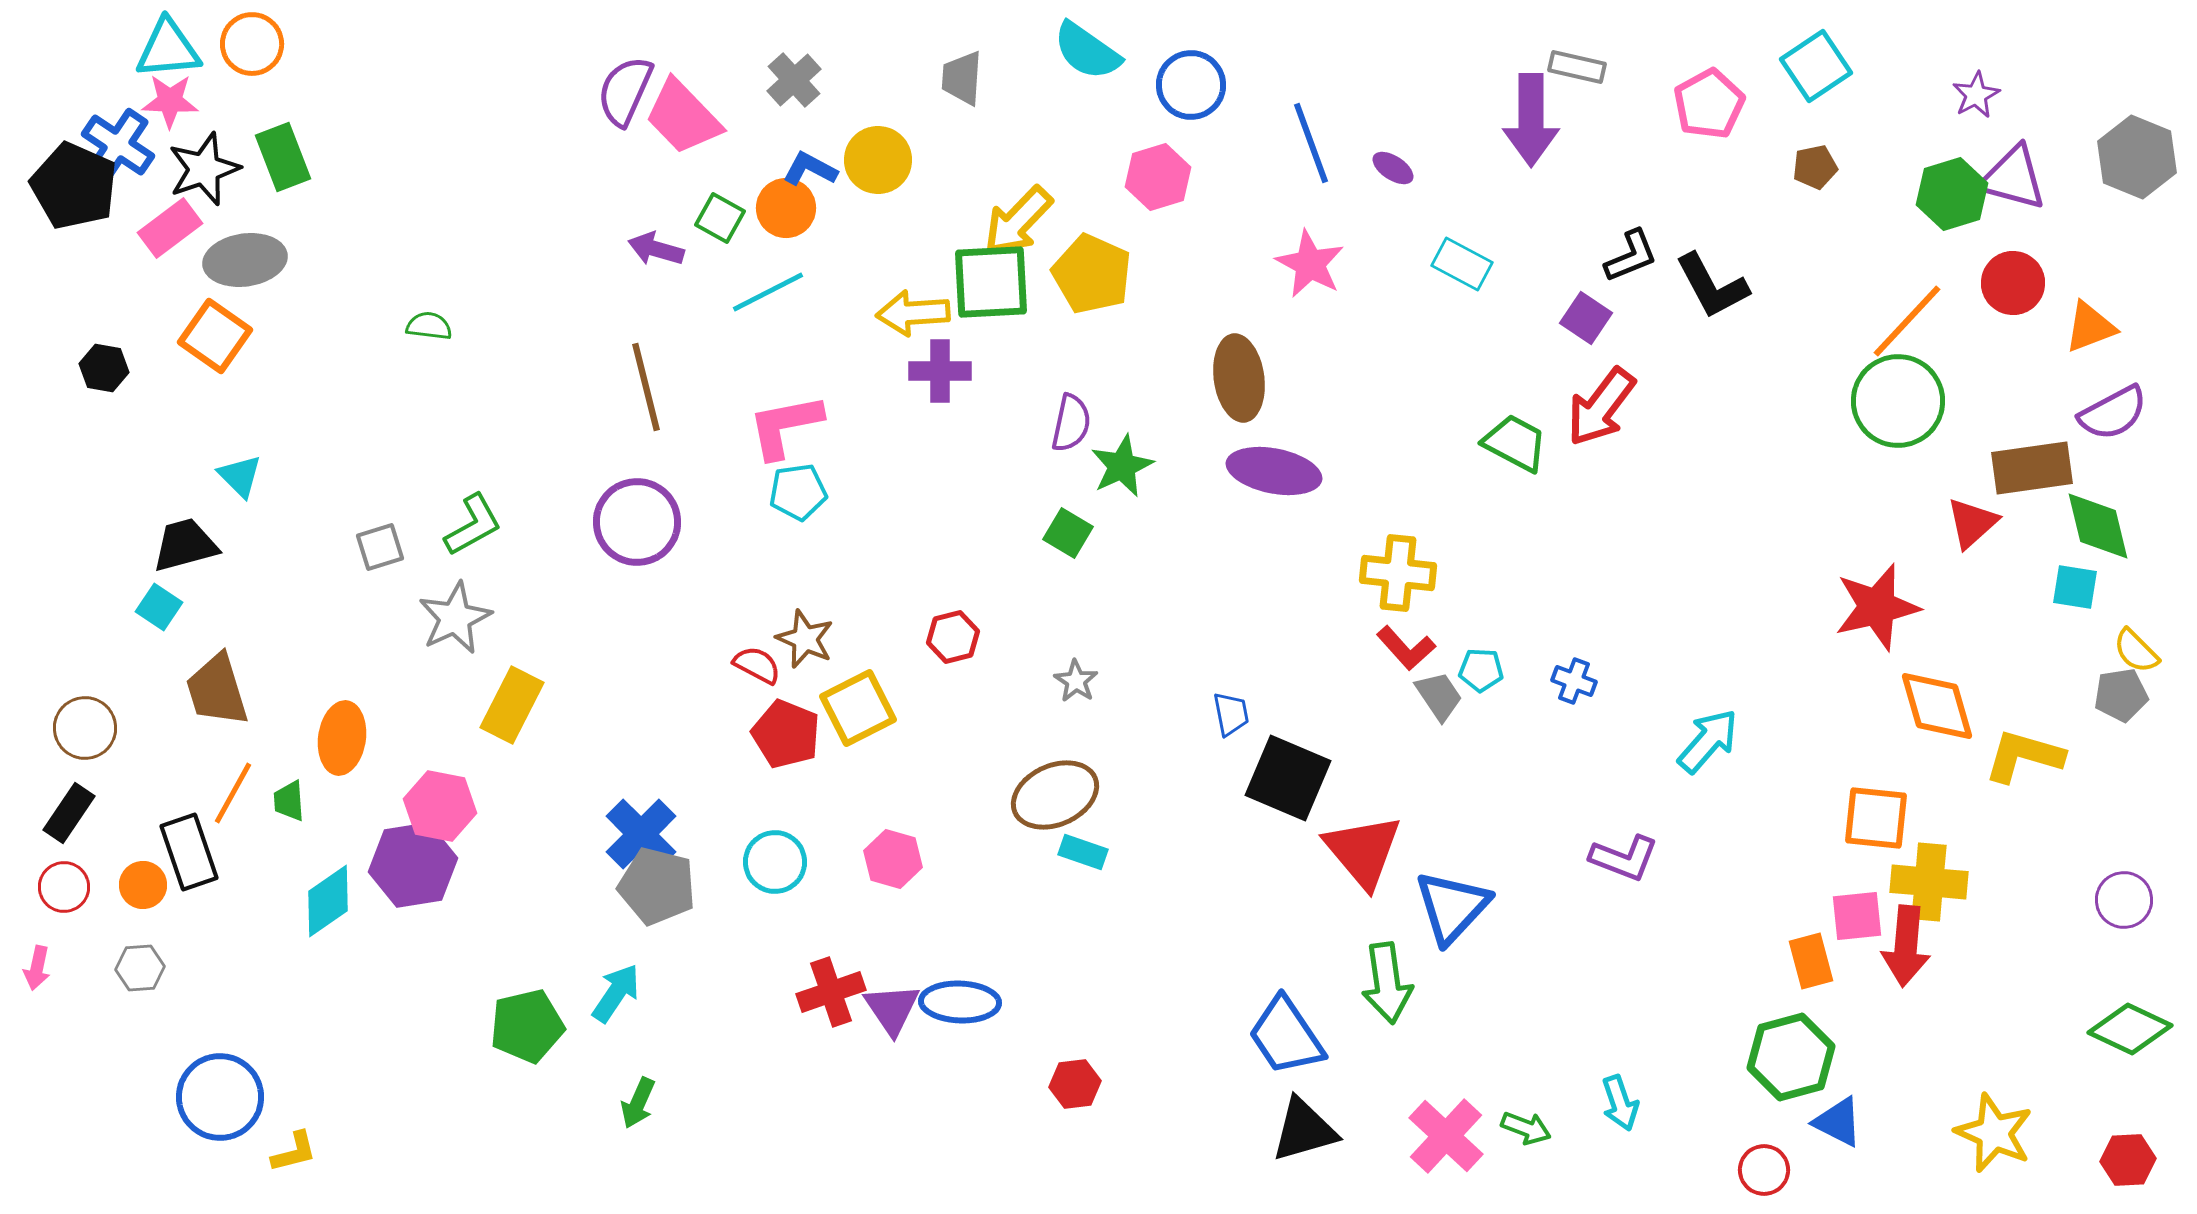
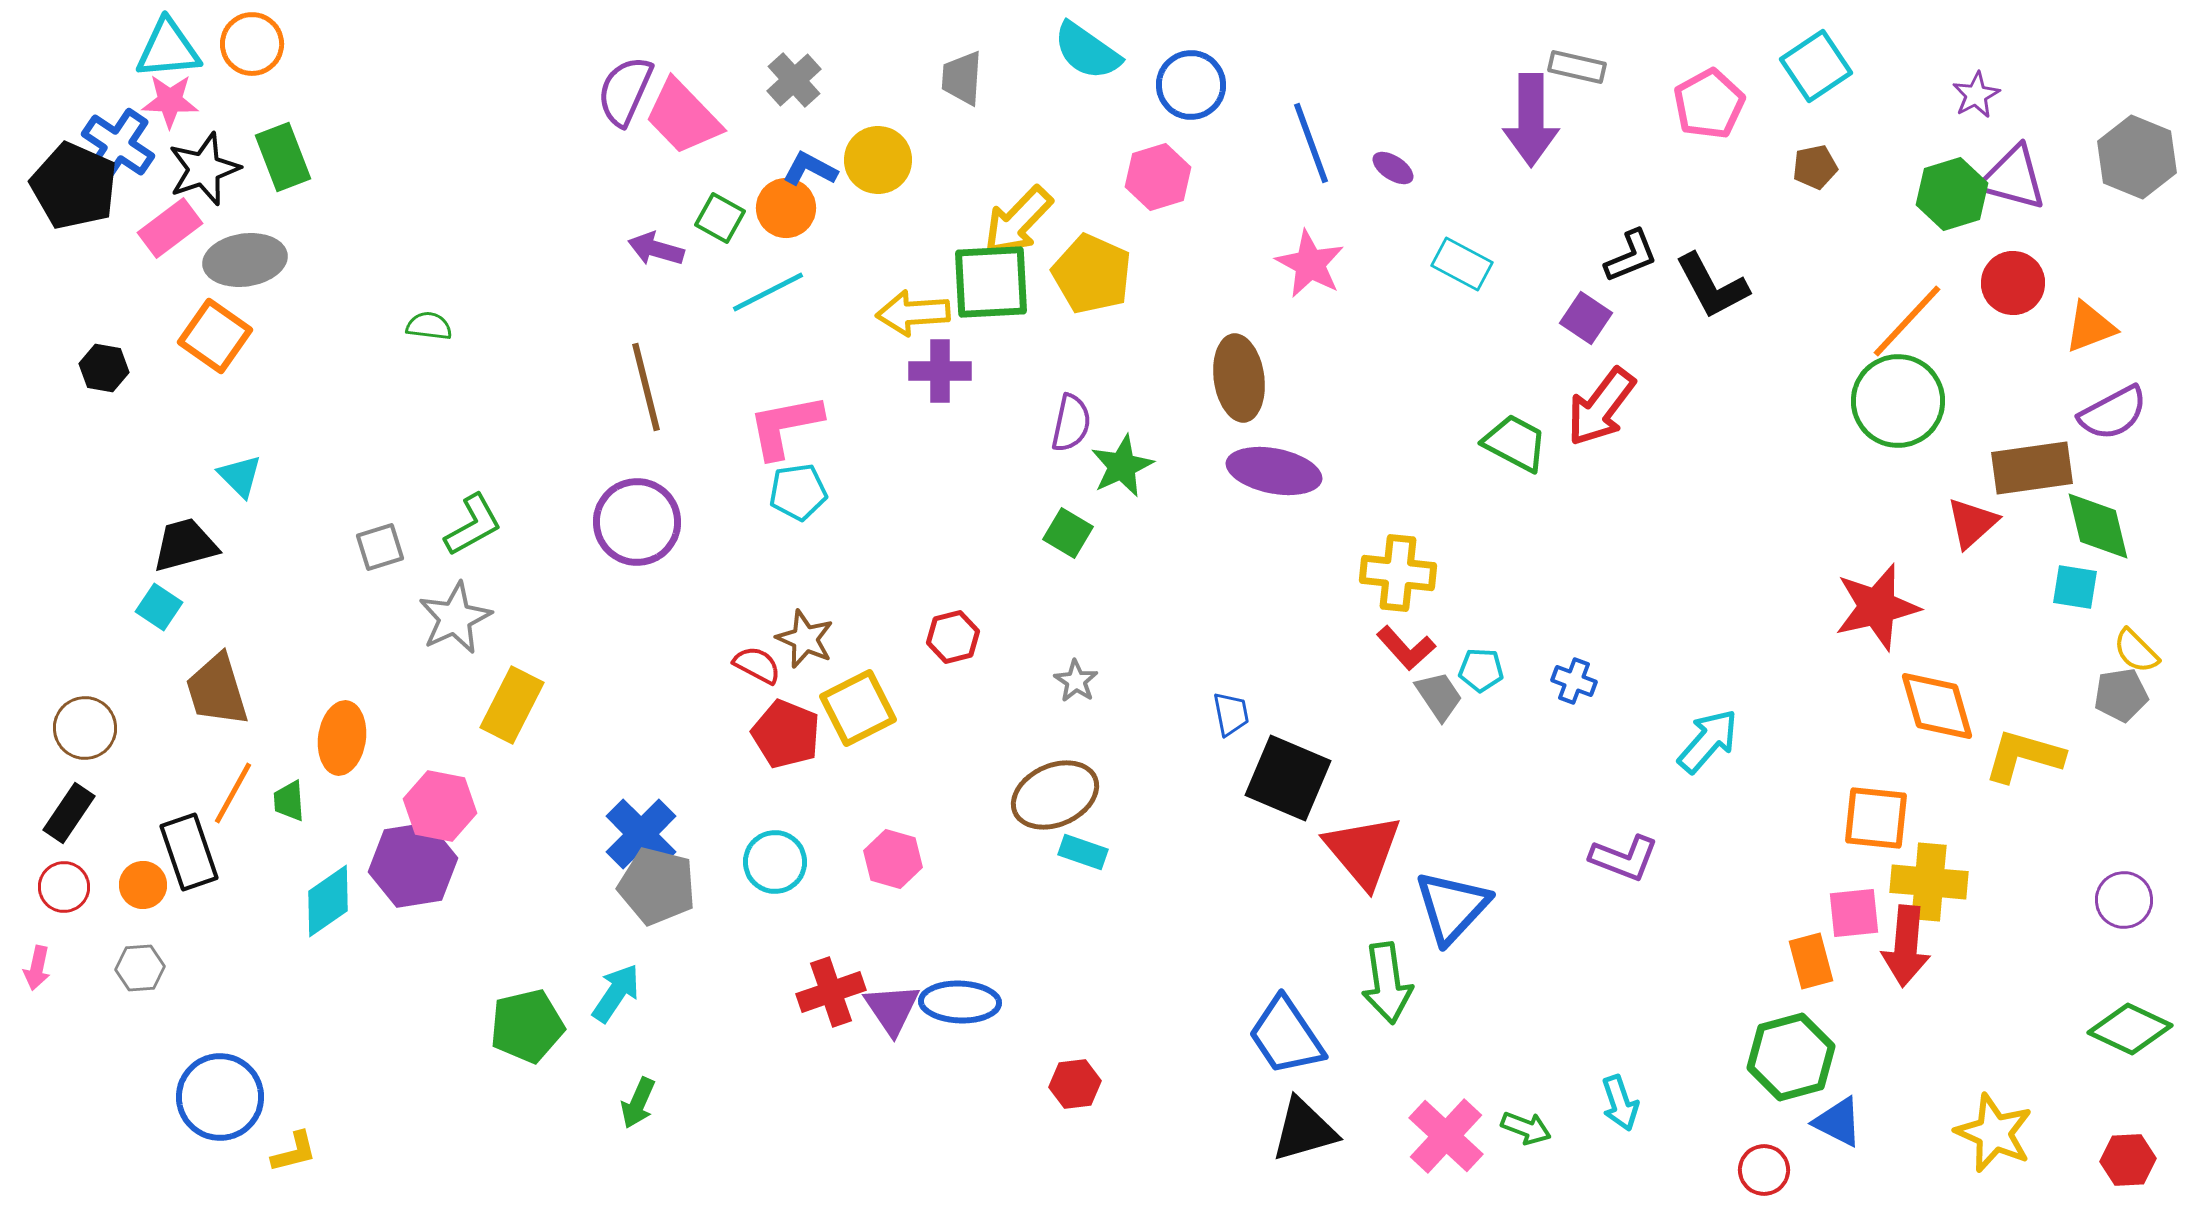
pink square at (1857, 916): moved 3 px left, 3 px up
